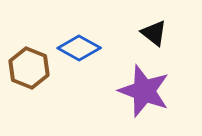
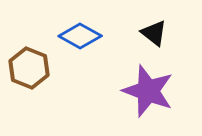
blue diamond: moved 1 px right, 12 px up
purple star: moved 4 px right
